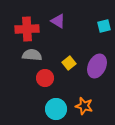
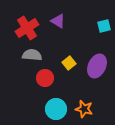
red cross: moved 1 px up; rotated 30 degrees counterclockwise
orange star: moved 3 px down
